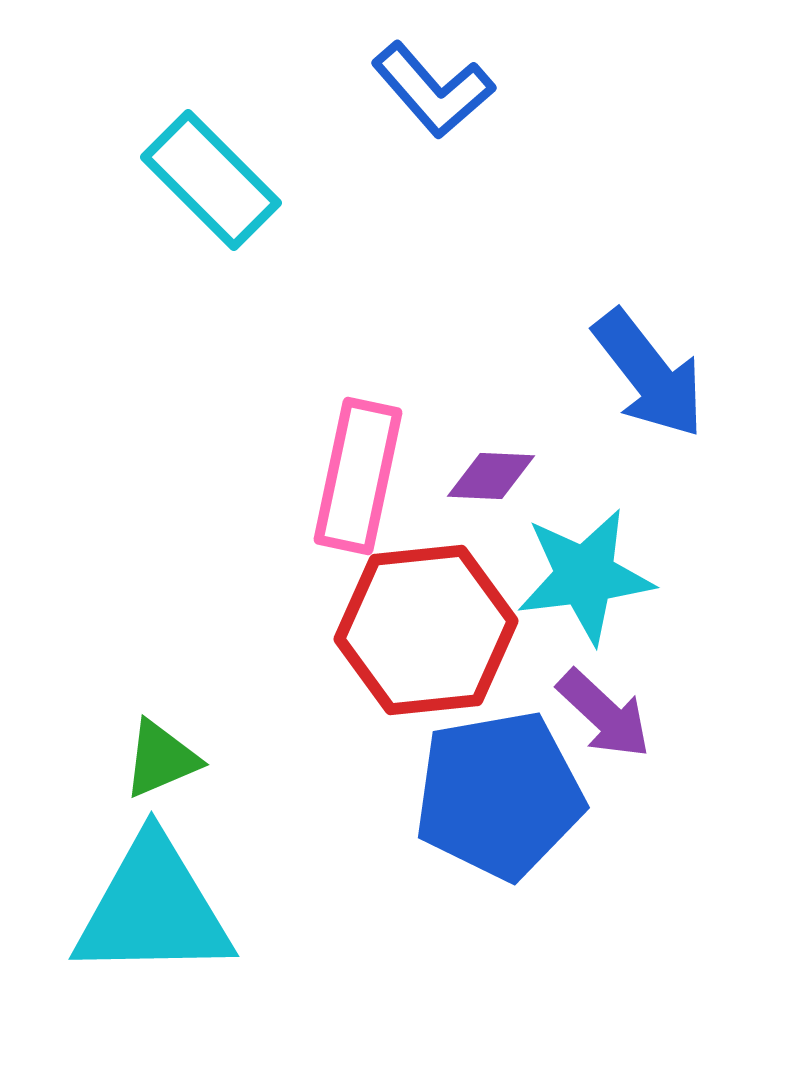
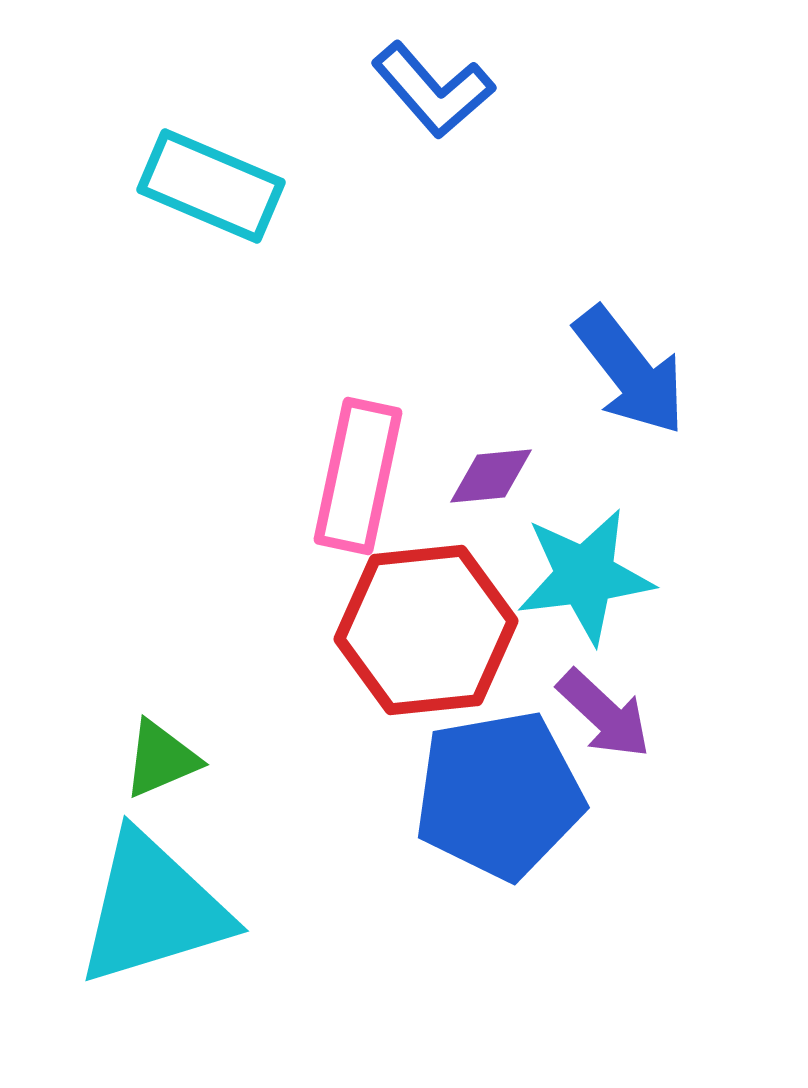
cyan rectangle: moved 6 px down; rotated 22 degrees counterclockwise
blue arrow: moved 19 px left, 3 px up
purple diamond: rotated 8 degrees counterclockwise
cyan triangle: rotated 16 degrees counterclockwise
